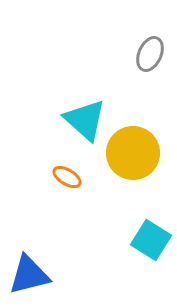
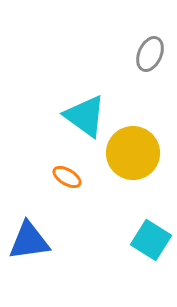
cyan triangle: moved 4 px up; rotated 6 degrees counterclockwise
blue triangle: moved 34 px up; rotated 6 degrees clockwise
